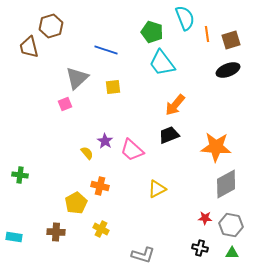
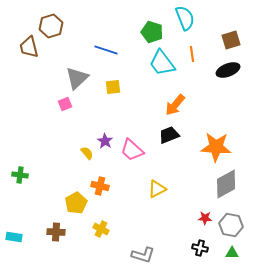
orange line: moved 15 px left, 20 px down
